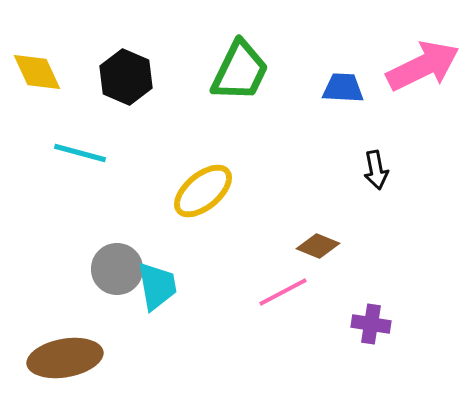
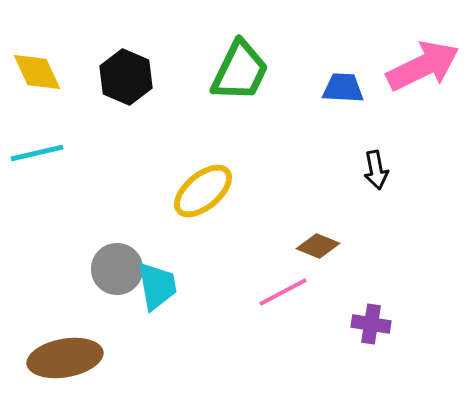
cyan line: moved 43 px left; rotated 28 degrees counterclockwise
